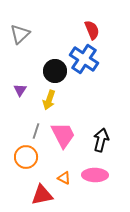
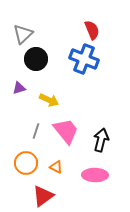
gray triangle: moved 3 px right
blue cross: rotated 12 degrees counterclockwise
black circle: moved 19 px left, 12 px up
purple triangle: moved 1 px left, 2 px up; rotated 40 degrees clockwise
yellow arrow: rotated 84 degrees counterclockwise
pink trapezoid: moved 3 px right, 4 px up; rotated 12 degrees counterclockwise
orange circle: moved 6 px down
orange triangle: moved 8 px left, 11 px up
red triangle: moved 1 px right, 1 px down; rotated 25 degrees counterclockwise
